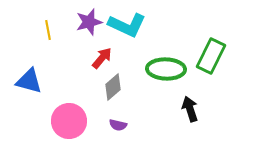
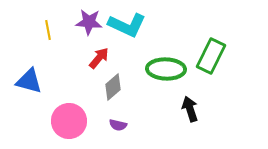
purple star: rotated 20 degrees clockwise
red arrow: moved 3 px left
